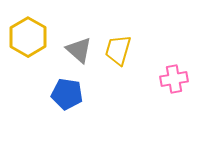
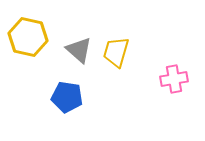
yellow hexagon: rotated 18 degrees counterclockwise
yellow trapezoid: moved 2 px left, 2 px down
blue pentagon: moved 3 px down
